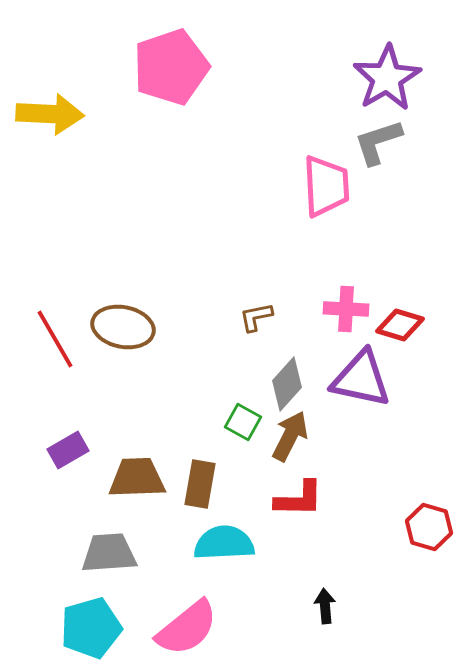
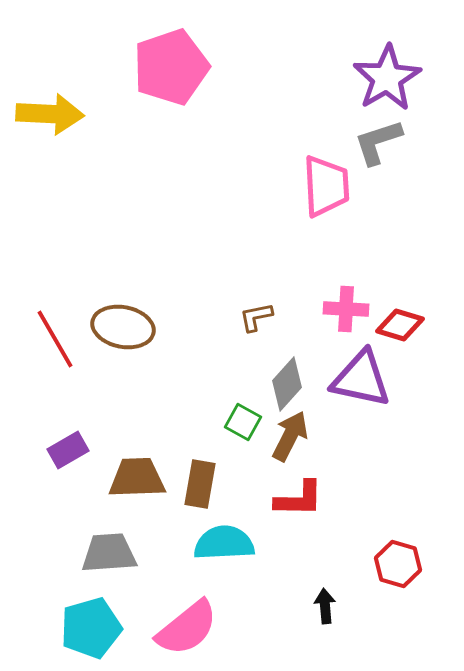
red hexagon: moved 31 px left, 37 px down
